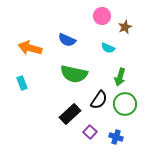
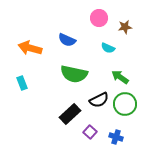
pink circle: moved 3 px left, 2 px down
brown star: rotated 16 degrees clockwise
green arrow: rotated 108 degrees clockwise
black semicircle: rotated 30 degrees clockwise
